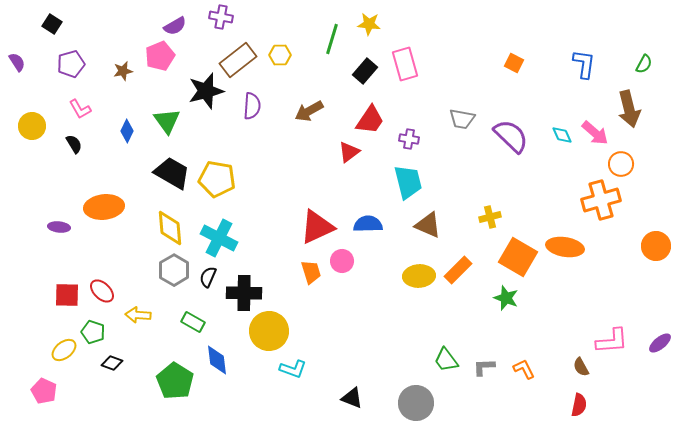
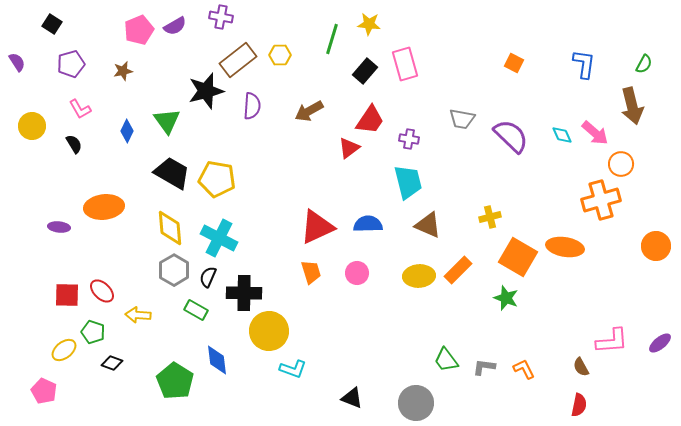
pink pentagon at (160, 56): moved 21 px left, 26 px up
brown arrow at (629, 109): moved 3 px right, 3 px up
red triangle at (349, 152): moved 4 px up
pink circle at (342, 261): moved 15 px right, 12 px down
green rectangle at (193, 322): moved 3 px right, 12 px up
gray L-shape at (484, 367): rotated 10 degrees clockwise
